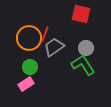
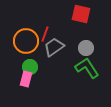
orange circle: moved 3 px left, 3 px down
green L-shape: moved 4 px right, 3 px down
pink rectangle: moved 5 px up; rotated 42 degrees counterclockwise
